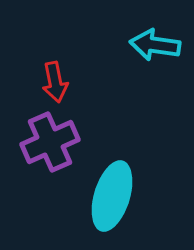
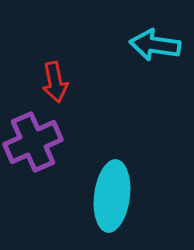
purple cross: moved 17 px left
cyan ellipse: rotated 10 degrees counterclockwise
